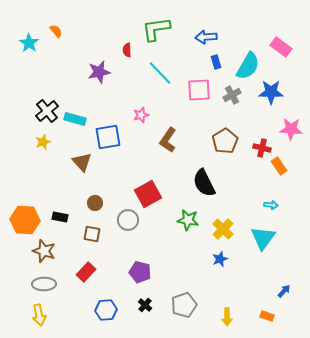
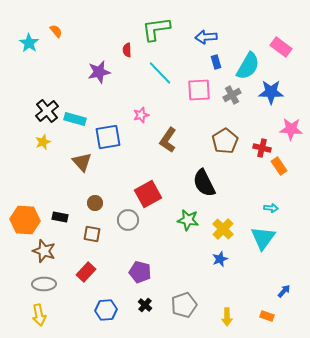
cyan arrow at (271, 205): moved 3 px down
